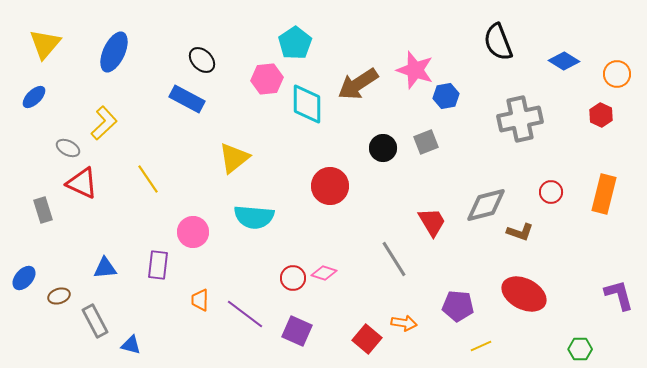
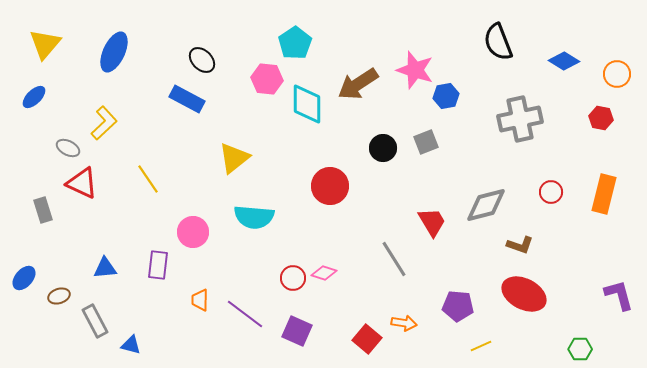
pink hexagon at (267, 79): rotated 12 degrees clockwise
red hexagon at (601, 115): moved 3 px down; rotated 15 degrees counterclockwise
brown L-shape at (520, 232): moved 13 px down
